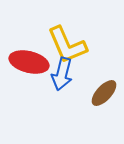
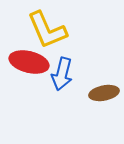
yellow L-shape: moved 20 px left, 15 px up
brown ellipse: rotated 36 degrees clockwise
